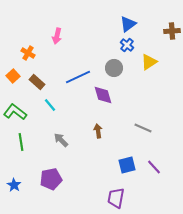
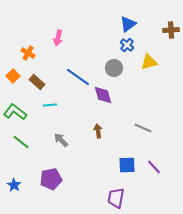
brown cross: moved 1 px left, 1 px up
pink arrow: moved 1 px right, 2 px down
yellow triangle: rotated 18 degrees clockwise
blue line: rotated 60 degrees clockwise
cyan line: rotated 56 degrees counterclockwise
green line: rotated 42 degrees counterclockwise
blue square: rotated 12 degrees clockwise
